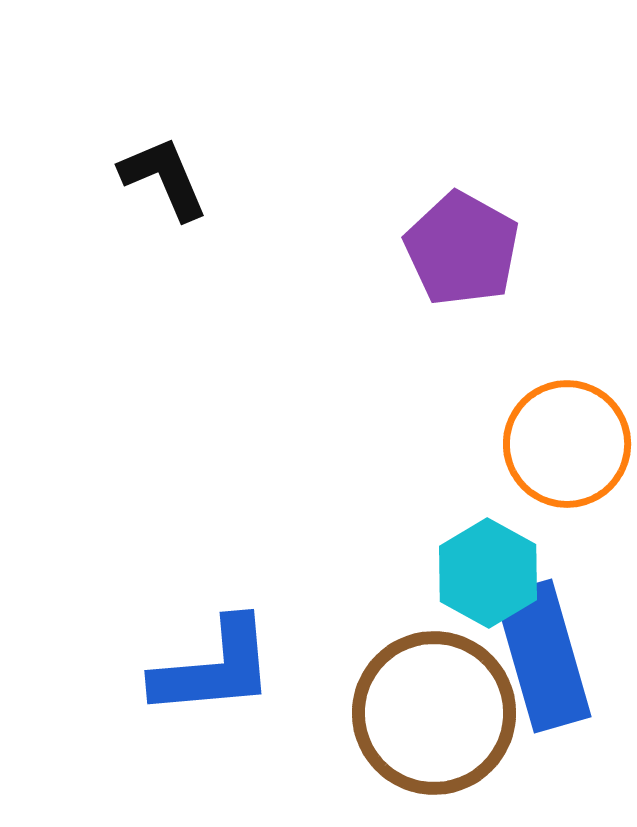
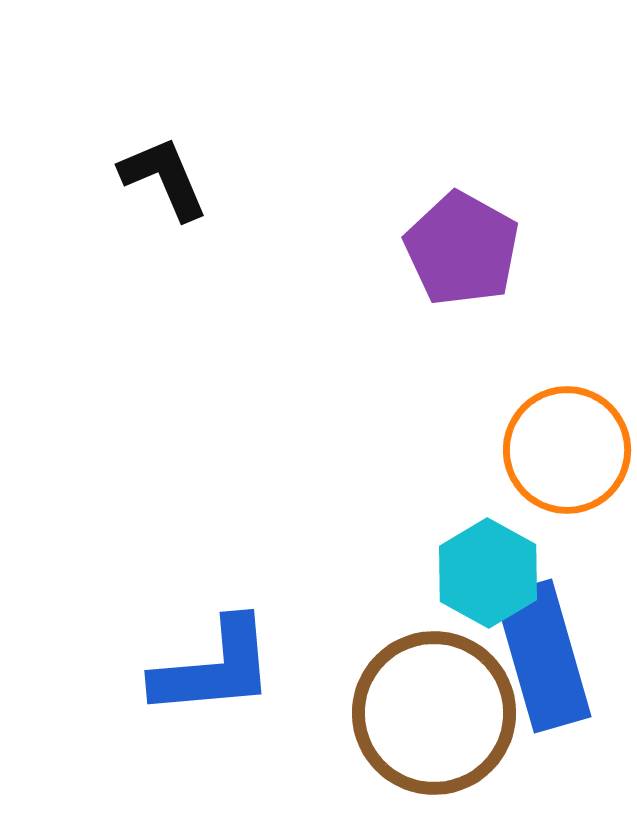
orange circle: moved 6 px down
